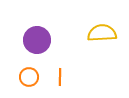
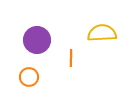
orange line: moved 11 px right, 19 px up
